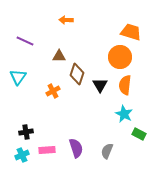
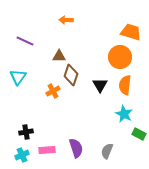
brown diamond: moved 6 px left, 1 px down
